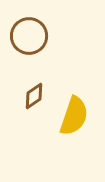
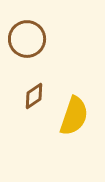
brown circle: moved 2 px left, 3 px down
